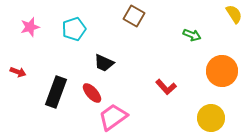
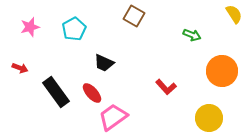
cyan pentagon: rotated 10 degrees counterclockwise
red arrow: moved 2 px right, 4 px up
black rectangle: rotated 56 degrees counterclockwise
yellow circle: moved 2 px left
